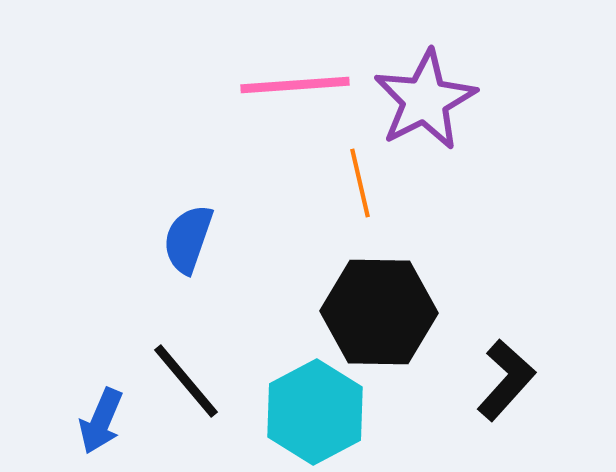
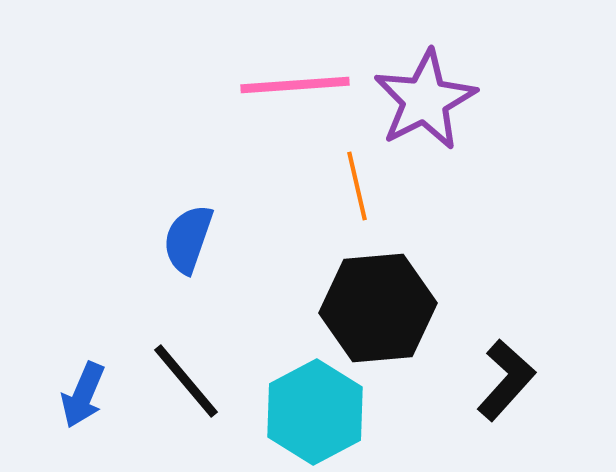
orange line: moved 3 px left, 3 px down
black hexagon: moved 1 px left, 4 px up; rotated 6 degrees counterclockwise
blue arrow: moved 18 px left, 26 px up
